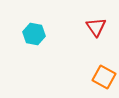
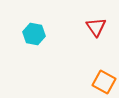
orange square: moved 5 px down
